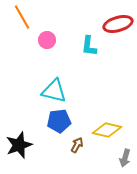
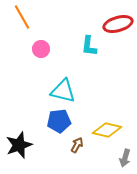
pink circle: moved 6 px left, 9 px down
cyan triangle: moved 9 px right
